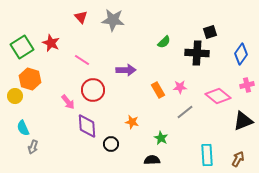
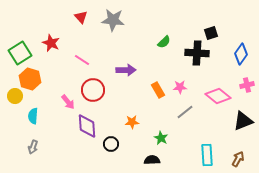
black square: moved 1 px right, 1 px down
green square: moved 2 px left, 6 px down
orange star: rotated 16 degrees counterclockwise
cyan semicircle: moved 10 px right, 12 px up; rotated 28 degrees clockwise
